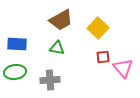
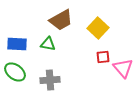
green triangle: moved 9 px left, 4 px up
green ellipse: rotated 45 degrees clockwise
